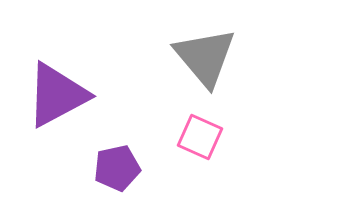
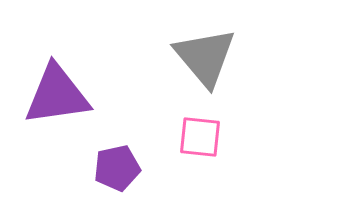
purple triangle: rotated 20 degrees clockwise
pink square: rotated 18 degrees counterclockwise
